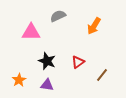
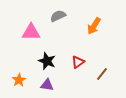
brown line: moved 1 px up
